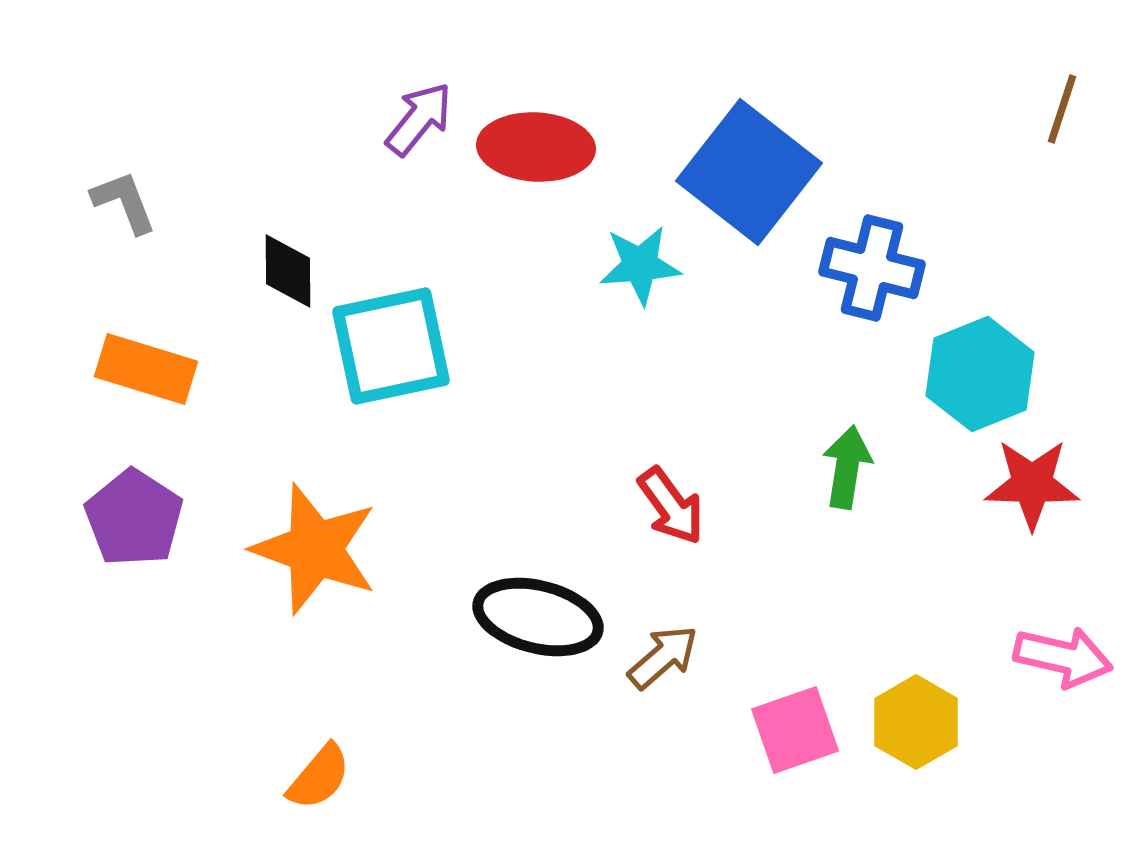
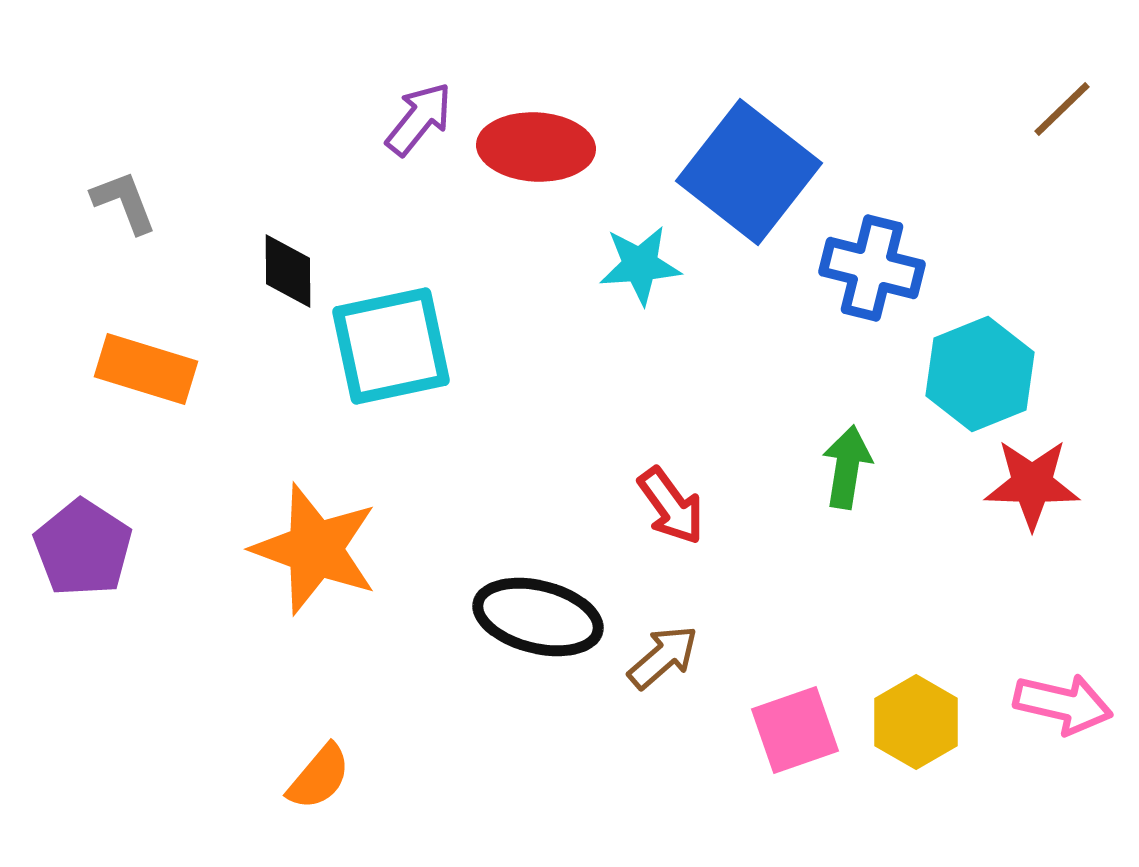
brown line: rotated 28 degrees clockwise
purple pentagon: moved 51 px left, 30 px down
pink arrow: moved 47 px down
